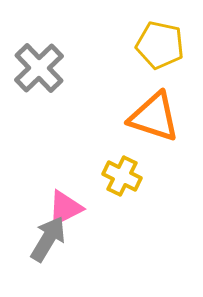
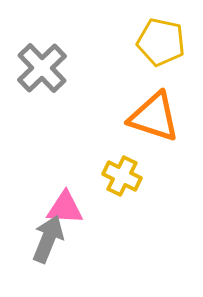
yellow pentagon: moved 1 px right, 3 px up
gray cross: moved 3 px right
pink triangle: rotated 30 degrees clockwise
gray arrow: rotated 9 degrees counterclockwise
